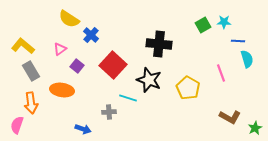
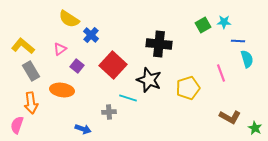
yellow pentagon: rotated 25 degrees clockwise
green star: rotated 16 degrees counterclockwise
